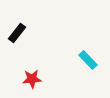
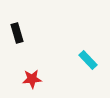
black rectangle: rotated 54 degrees counterclockwise
